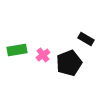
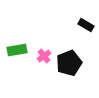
black rectangle: moved 14 px up
pink cross: moved 1 px right, 1 px down
